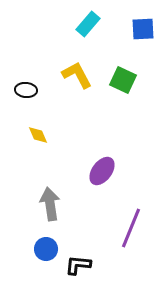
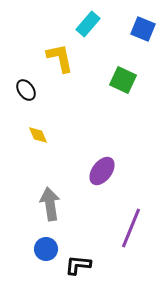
blue square: rotated 25 degrees clockwise
yellow L-shape: moved 17 px left, 17 px up; rotated 16 degrees clockwise
black ellipse: rotated 50 degrees clockwise
